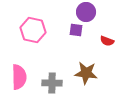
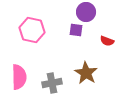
pink hexagon: moved 1 px left
brown star: rotated 25 degrees clockwise
gray cross: rotated 12 degrees counterclockwise
